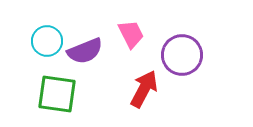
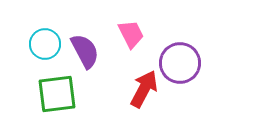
cyan circle: moved 2 px left, 3 px down
purple semicircle: rotated 96 degrees counterclockwise
purple circle: moved 2 px left, 8 px down
green square: rotated 15 degrees counterclockwise
